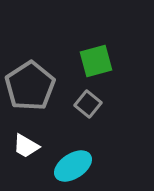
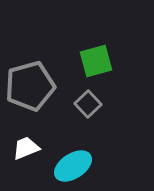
gray pentagon: rotated 18 degrees clockwise
gray square: rotated 8 degrees clockwise
white trapezoid: moved 2 px down; rotated 128 degrees clockwise
